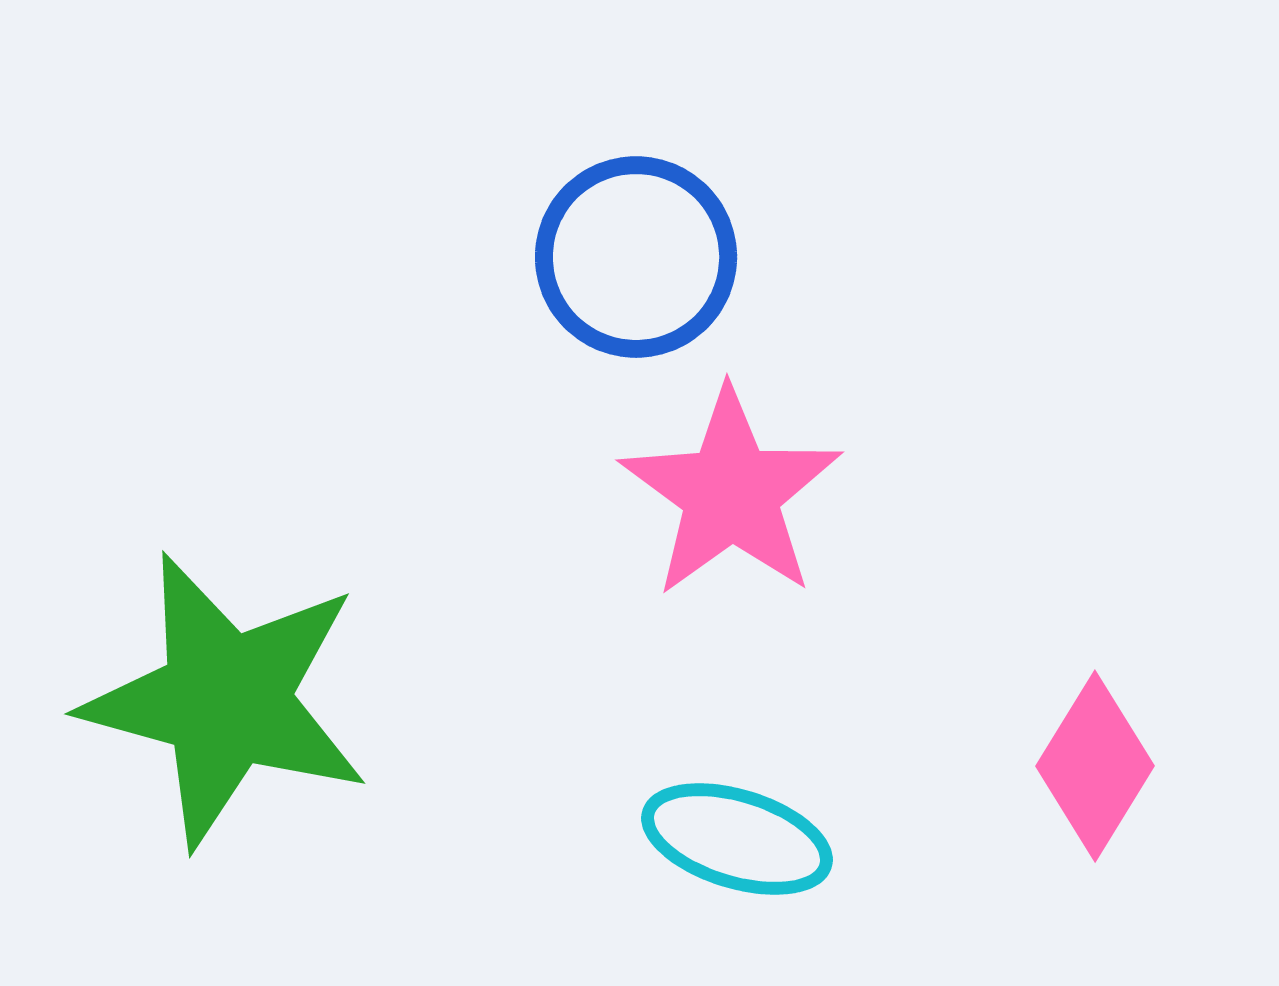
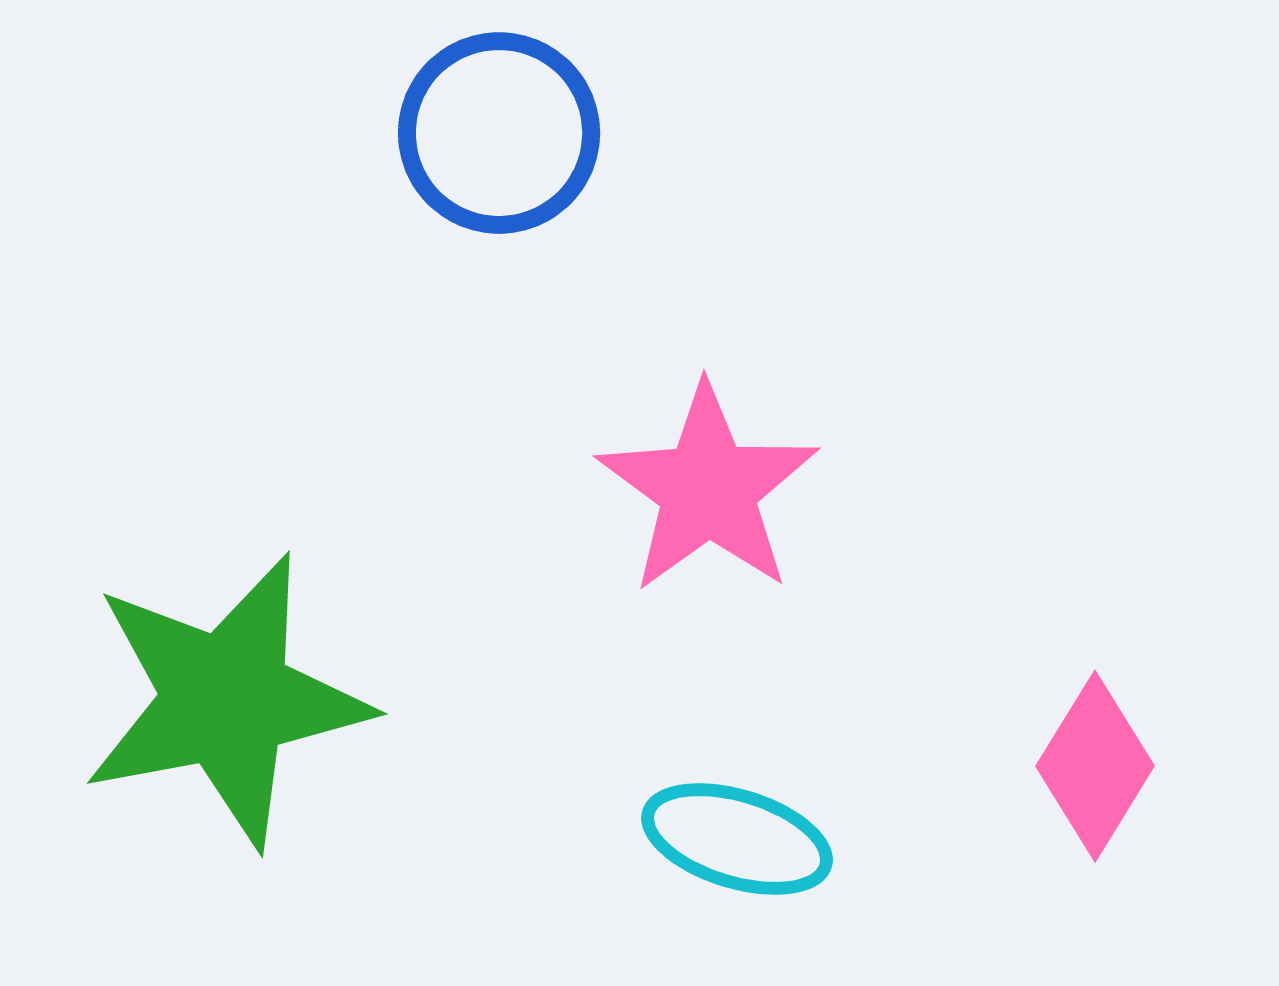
blue circle: moved 137 px left, 124 px up
pink star: moved 23 px left, 4 px up
green star: rotated 26 degrees counterclockwise
